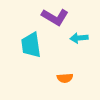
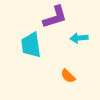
purple L-shape: rotated 48 degrees counterclockwise
orange semicircle: moved 3 px right, 2 px up; rotated 49 degrees clockwise
